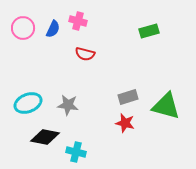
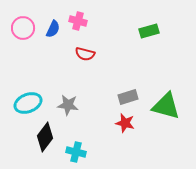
black diamond: rotated 64 degrees counterclockwise
